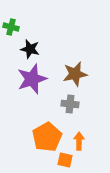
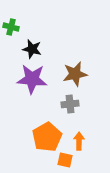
black star: moved 2 px right
purple star: rotated 24 degrees clockwise
gray cross: rotated 12 degrees counterclockwise
